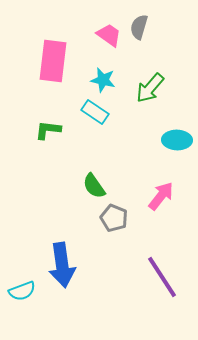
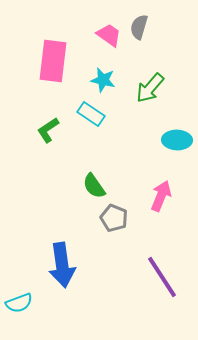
cyan rectangle: moved 4 px left, 2 px down
green L-shape: rotated 40 degrees counterclockwise
pink arrow: rotated 16 degrees counterclockwise
cyan semicircle: moved 3 px left, 12 px down
